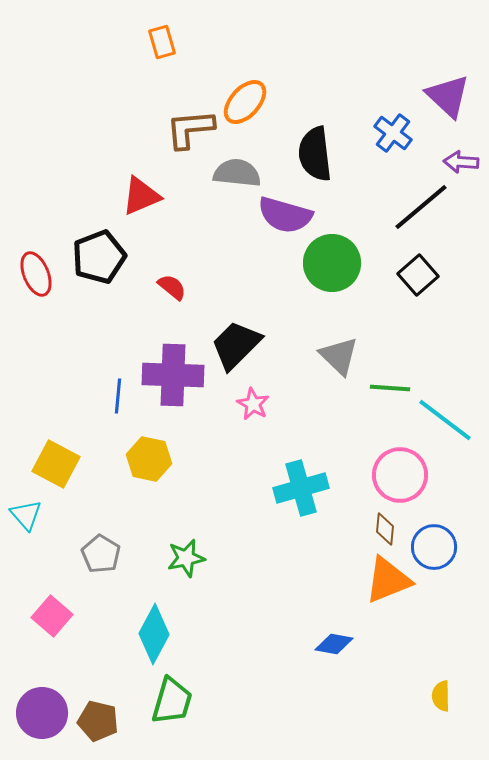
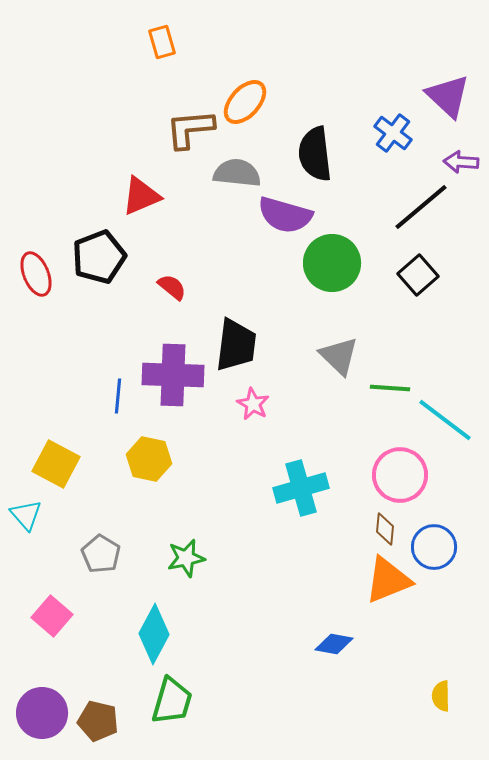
black trapezoid: rotated 142 degrees clockwise
